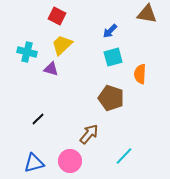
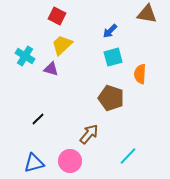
cyan cross: moved 2 px left, 4 px down; rotated 18 degrees clockwise
cyan line: moved 4 px right
